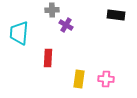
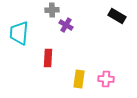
black rectangle: moved 1 px right, 1 px down; rotated 24 degrees clockwise
